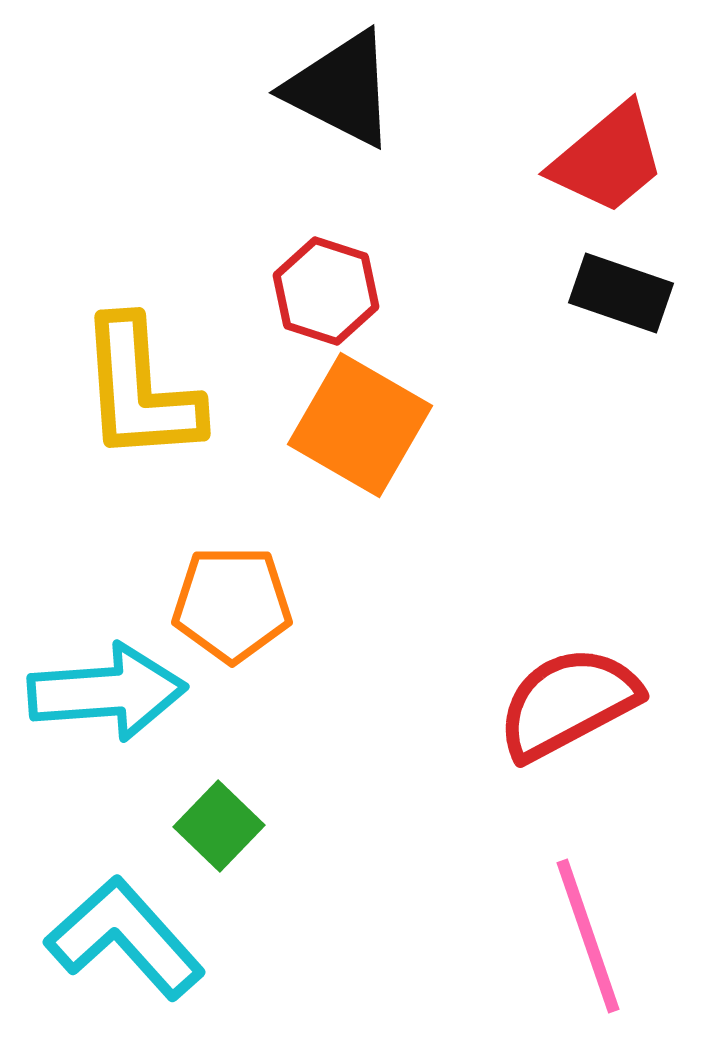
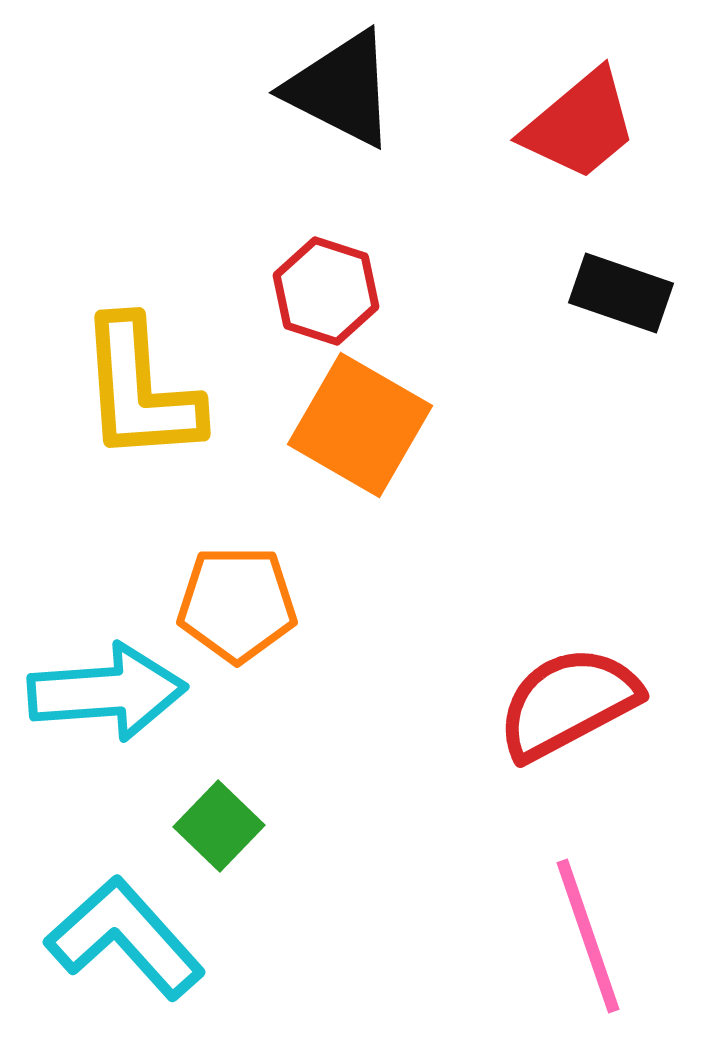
red trapezoid: moved 28 px left, 34 px up
orange pentagon: moved 5 px right
